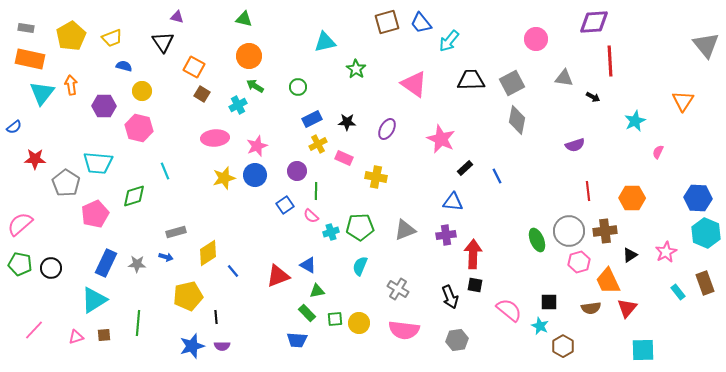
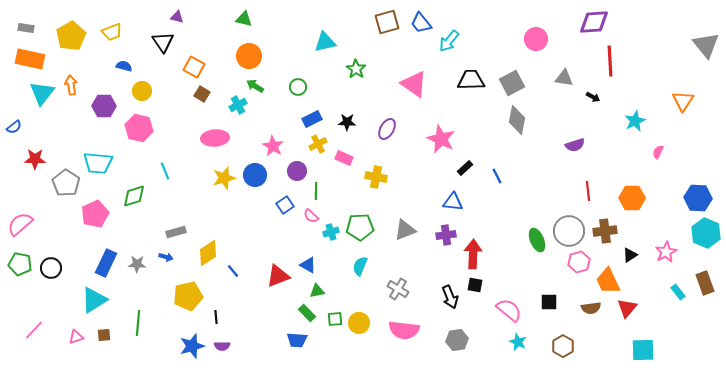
yellow trapezoid at (112, 38): moved 6 px up
pink star at (257, 146): moved 16 px right; rotated 20 degrees counterclockwise
cyan star at (540, 326): moved 22 px left, 16 px down
